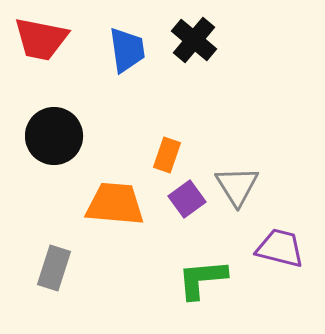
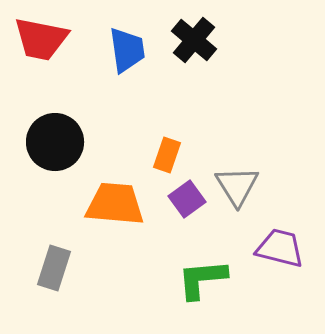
black circle: moved 1 px right, 6 px down
